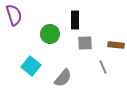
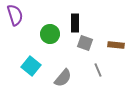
purple semicircle: moved 1 px right
black rectangle: moved 3 px down
gray square: rotated 21 degrees clockwise
gray line: moved 5 px left, 3 px down
